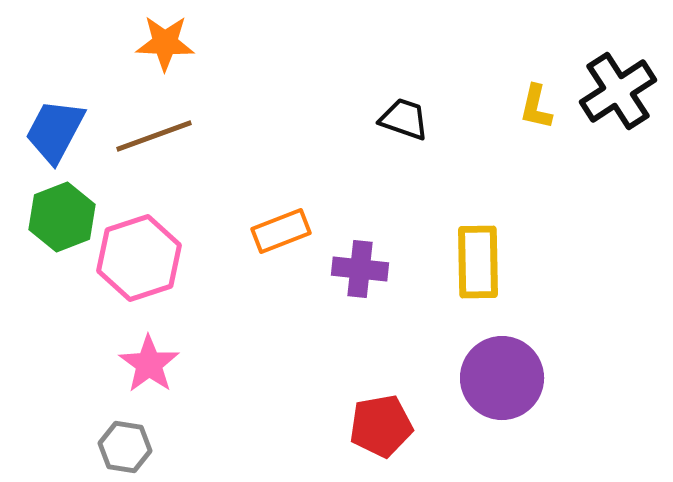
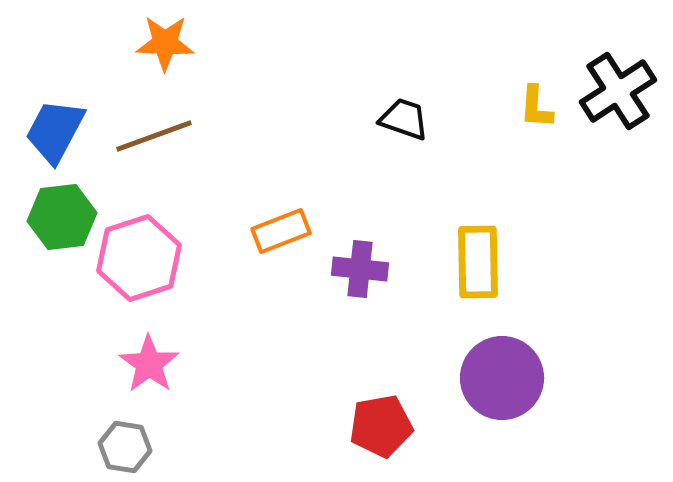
yellow L-shape: rotated 9 degrees counterclockwise
green hexagon: rotated 14 degrees clockwise
